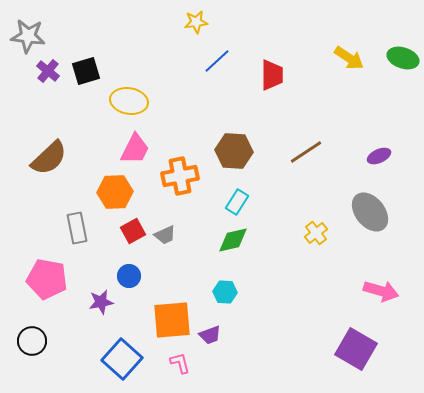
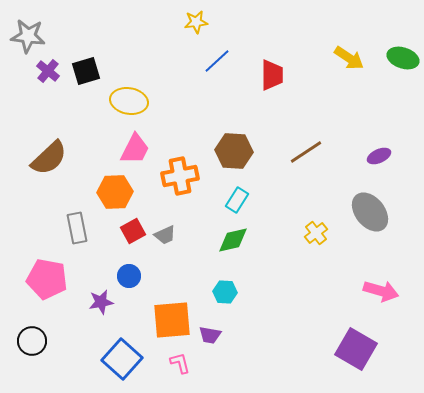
cyan rectangle: moved 2 px up
purple trapezoid: rotated 30 degrees clockwise
